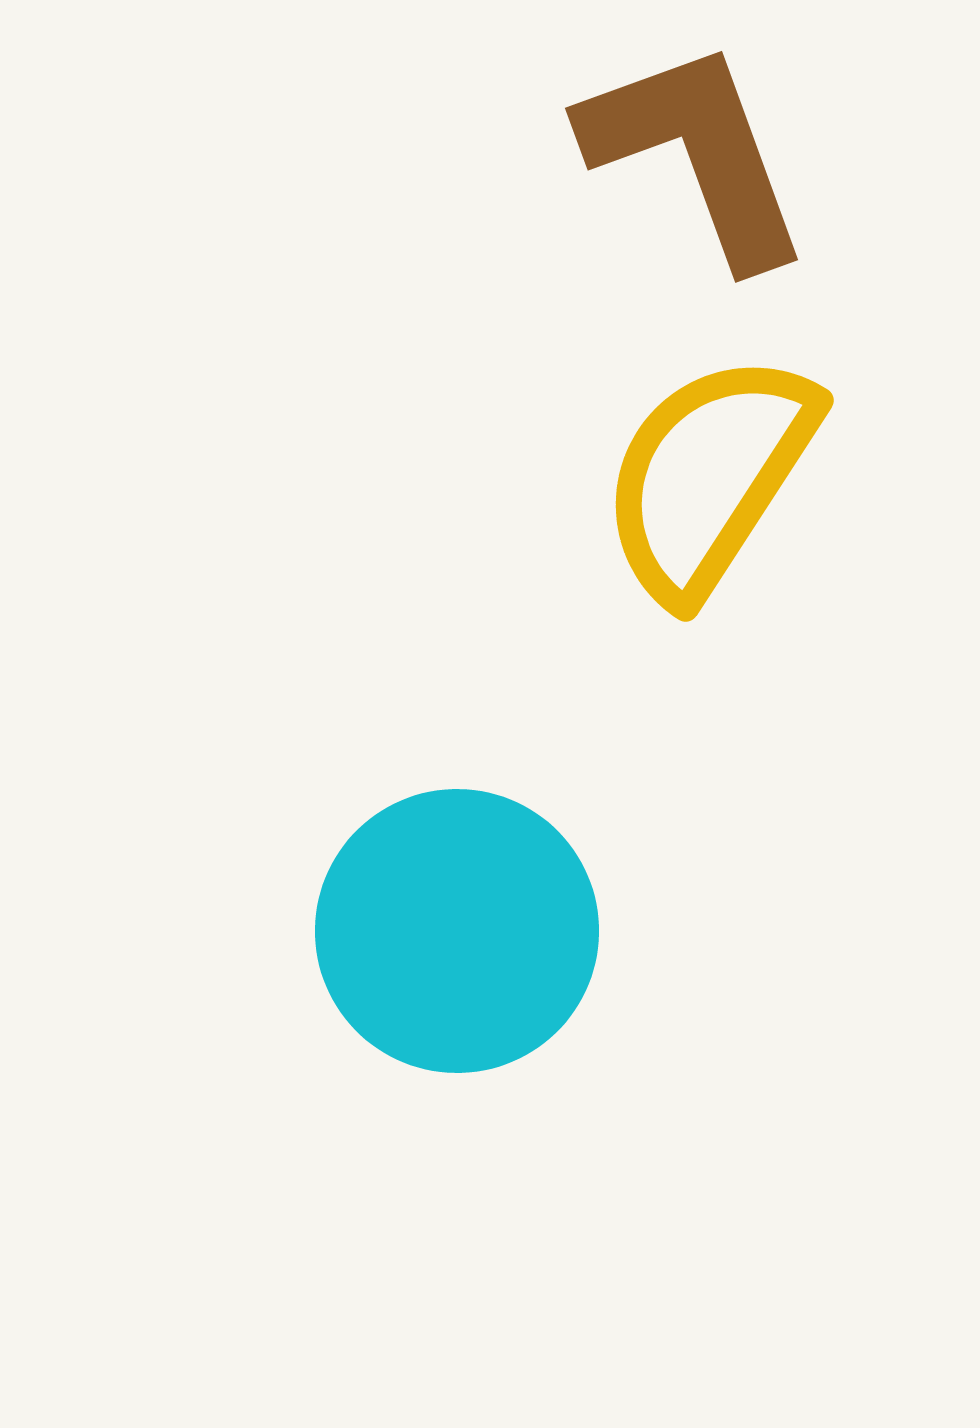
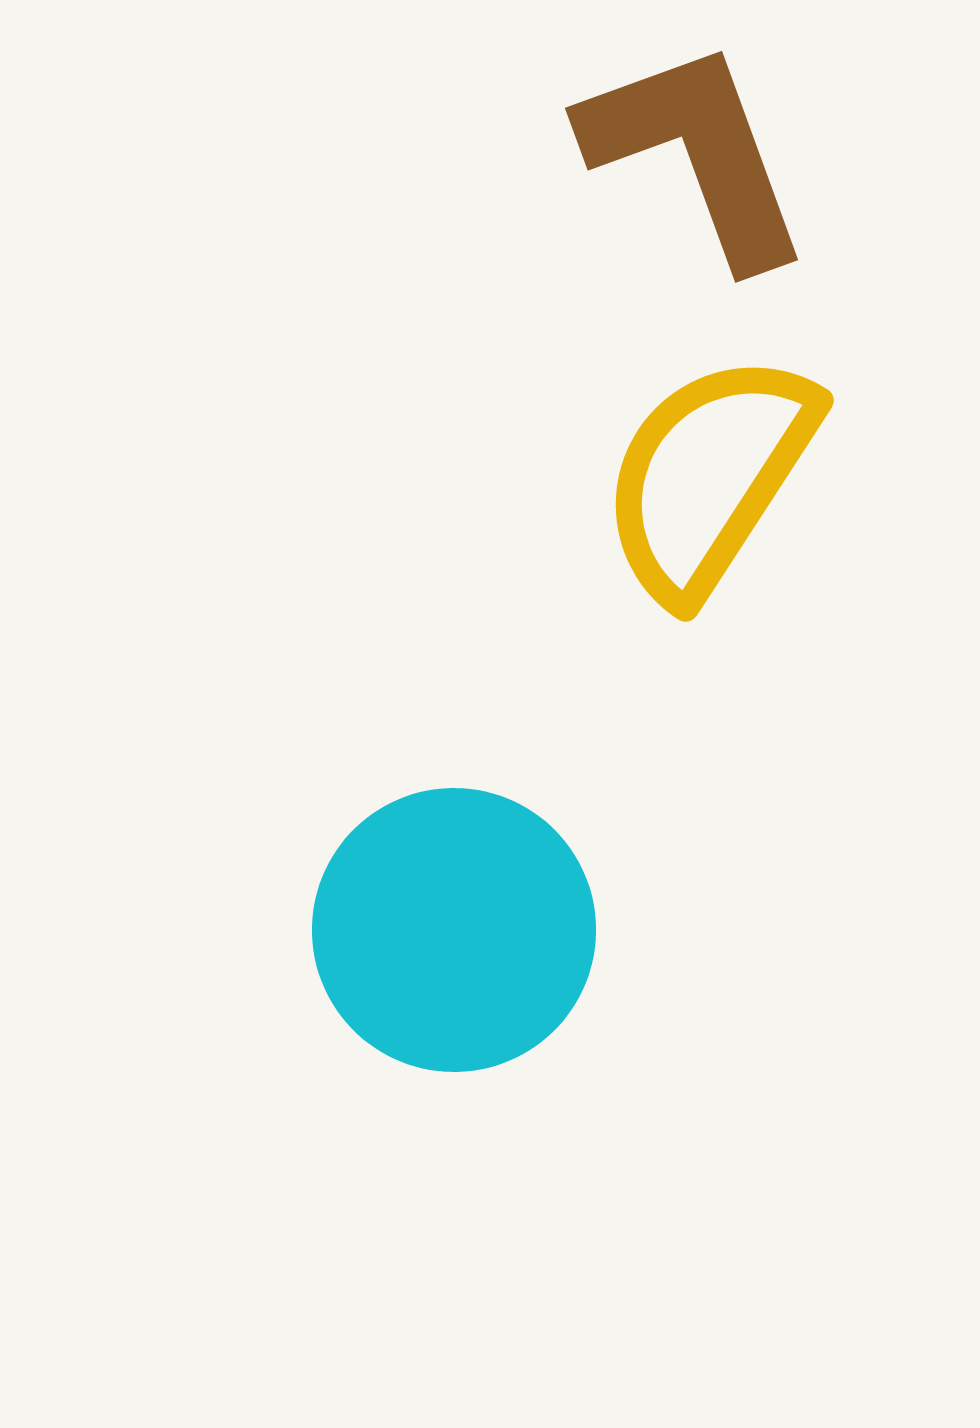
cyan circle: moved 3 px left, 1 px up
